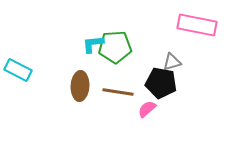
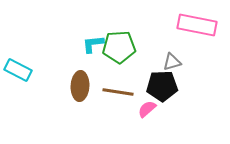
green pentagon: moved 4 px right
black pentagon: moved 1 px right, 3 px down; rotated 12 degrees counterclockwise
